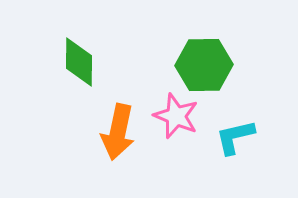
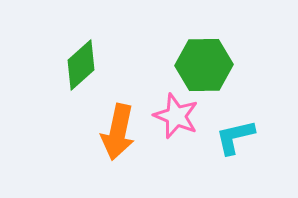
green diamond: moved 2 px right, 3 px down; rotated 48 degrees clockwise
